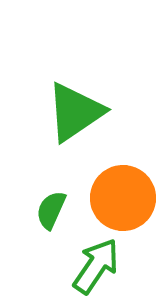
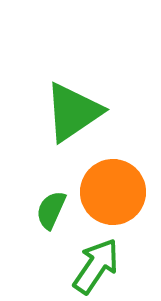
green triangle: moved 2 px left
orange circle: moved 10 px left, 6 px up
